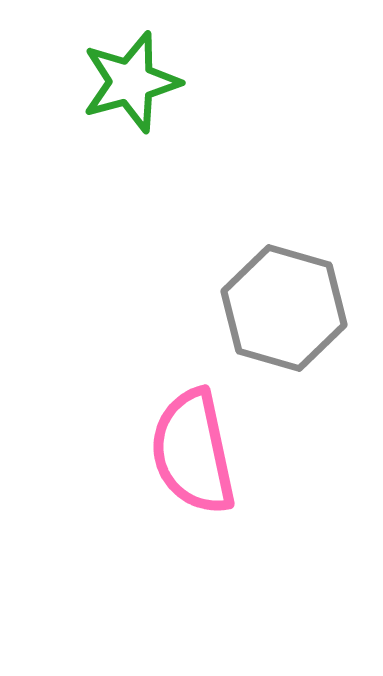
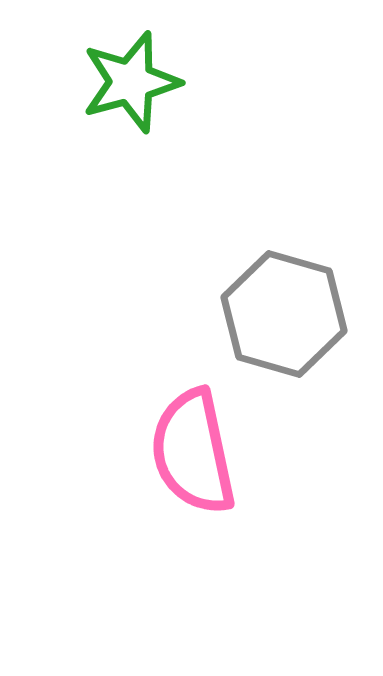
gray hexagon: moved 6 px down
